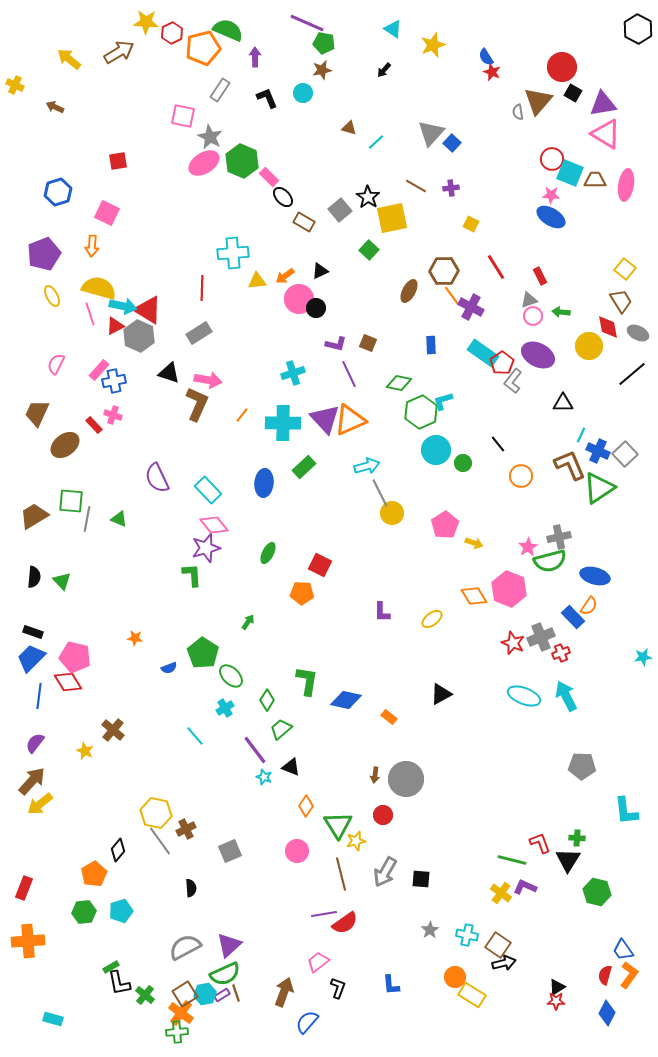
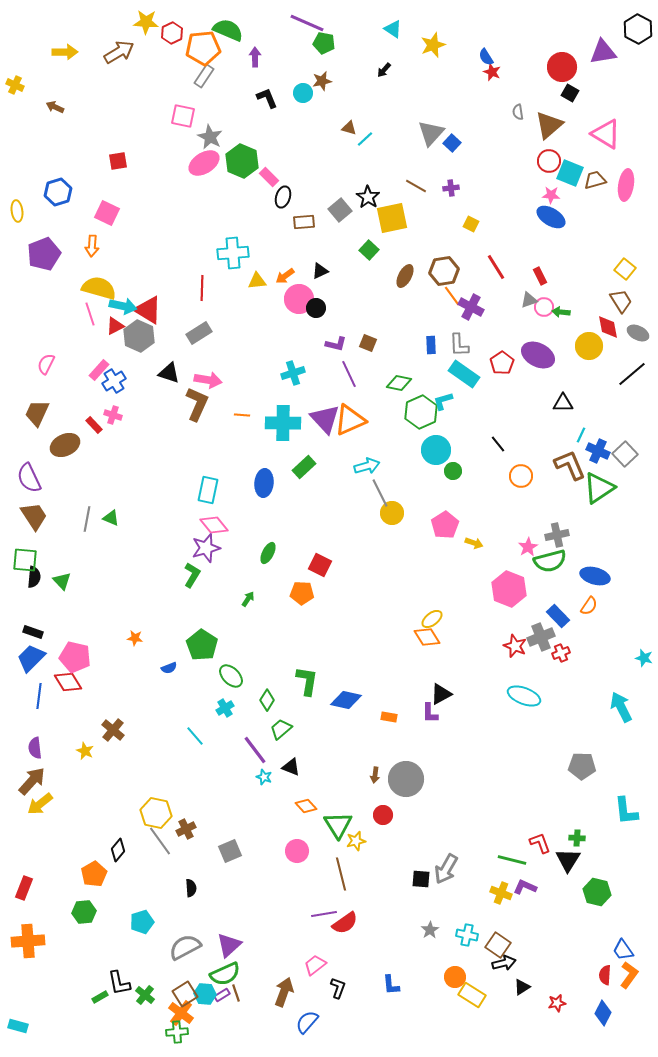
orange pentagon at (203, 48): rotated 8 degrees clockwise
yellow arrow at (69, 59): moved 4 px left, 7 px up; rotated 140 degrees clockwise
brown star at (322, 70): moved 11 px down
gray rectangle at (220, 90): moved 16 px left, 14 px up
black square at (573, 93): moved 3 px left
brown triangle at (538, 101): moved 11 px right, 24 px down; rotated 8 degrees clockwise
purple triangle at (603, 104): moved 52 px up
cyan line at (376, 142): moved 11 px left, 3 px up
red circle at (552, 159): moved 3 px left, 2 px down
brown trapezoid at (595, 180): rotated 15 degrees counterclockwise
black ellipse at (283, 197): rotated 60 degrees clockwise
brown rectangle at (304, 222): rotated 35 degrees counterclockwise
brown hexagon at (444, 271): rotated 8 degrees counterclockwise
brown ellipse at (409, 291): moved 4 px left, 15 px up
yellow ellipse at (52, 296): moved 35 px left, 85 px up; rotated 20 degrees clockwise
pink circle at (533, 316): moved 11 px right, 9 px up
cyan rectangle at (483, 353): moved 19 px left, 21 px down
pink semicircle at (56, 364): moved 10 px left
blue cross at (114, 381): rotated 20 degrees counterclockwise
gray L-shape at (513, 381): moved 54 px left, 36 px up; rotated 40 degrees counterclockwise
orange line at (242, 415): rotated 56 degrees clockwise
brown ellipse at (65, 445): rotated 12 degrees clockwise
green circle at (463, 463): moved 10 px left, 8 px down
purple semicircle at (157, 478): moved 128 px left
cyan rectangle at (208, 490): rotated 56 degrees clockwise
green square at (71, 501): moved 46 px left, 59 px down
brown trapezoid at (34, 516): rotated 88 degrees clockwise
green triangle at (119, 519): moved 8 px left, 1 px up
gray cross at (559, 537): moved 2 px left, 2 px up
green L-shape at (192, 575): rotated 35 degrees clockwise
orange diamond at (474, 596): moved 47 px left, 41 px down
purple L-shape at (382, 612): moved 48 px right, 101 px down
blue rectangle at (573, 617): moved 15 px left, 1 px up
green arrow at (248, 622): moved 23 px up
red star at (513, 643): moved 2 px right, 3 px down
green pentagon at (203, 653): moved 1 px left, 8 px up
cyan star at (643, 657): moved 1 px right, 1 px down; rotated 24 degrees clockwise
cyan arrow at (566, 696): moved 55 px right, 11 px down
orange rectangle at (389, 717): rotated 28 degrees counterclockwise
purple semicircle at (35, 743): moved 5 px down; rotated 45 degrees counterclockwise
orange diamond at (306, 806): rotated 75 degrees counterclockwise
gray arrow at (385, 872): moved 61 px right, 3 px up
yellow cross at (501, 893): rotated 15 degrees counterclockwise
cyan pentagon at (121, 911): moved 21 px right, 11 px down
pink trapezoid at (318, 962): moved 3 px left, 3 px down
green rectangle at (111, 967): moved 11 px left, 30 px down
red semicircle at (605, 975): rotated 12 degrees counterclockwise
black triangle at (557, 987): moved 35 px left
cyan hexagon at (205, 994): rotated 15 degrees clockwise
red star at (556, 1001): moved 1 px right, 2 px down; rotated 12 degrees counterclockwise
blue diamond at (607, 1013): moved 4 px left
cyan rectangle at (53, 1019): moved 35 px left, 7 px down
